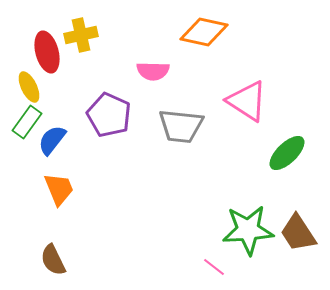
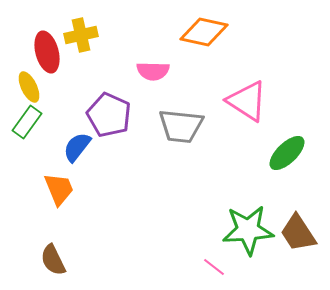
blue semicircle: moved 25 px right, 7 px down
